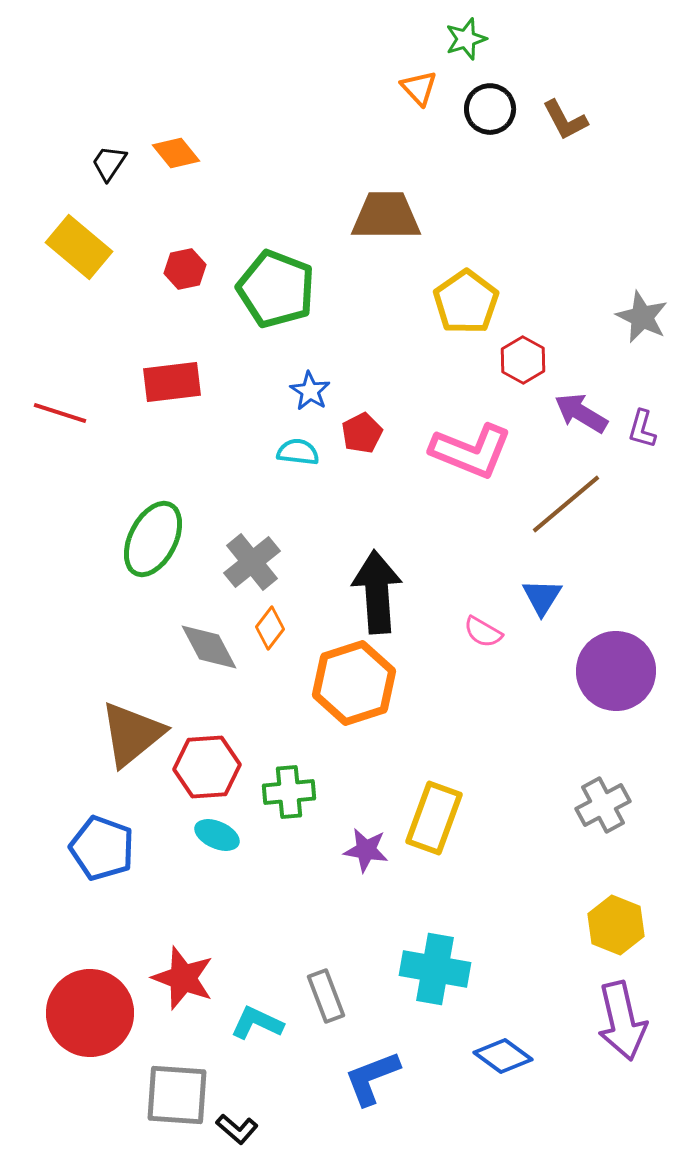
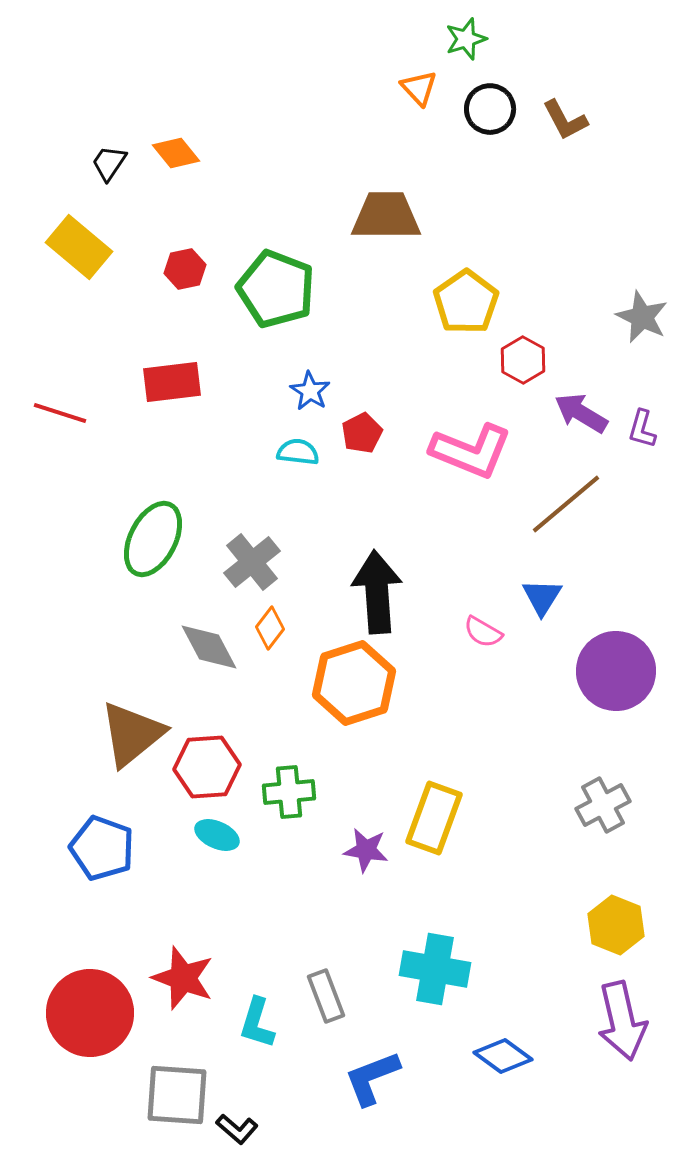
cyan L-shape at (257, 1023): rotated 98 degrees counterclockwise
